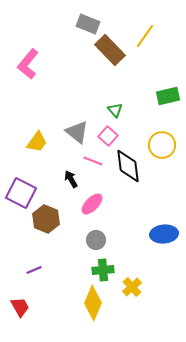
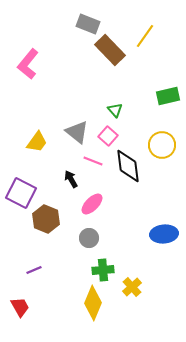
gray circle: moved 7 px left, 2 px up
